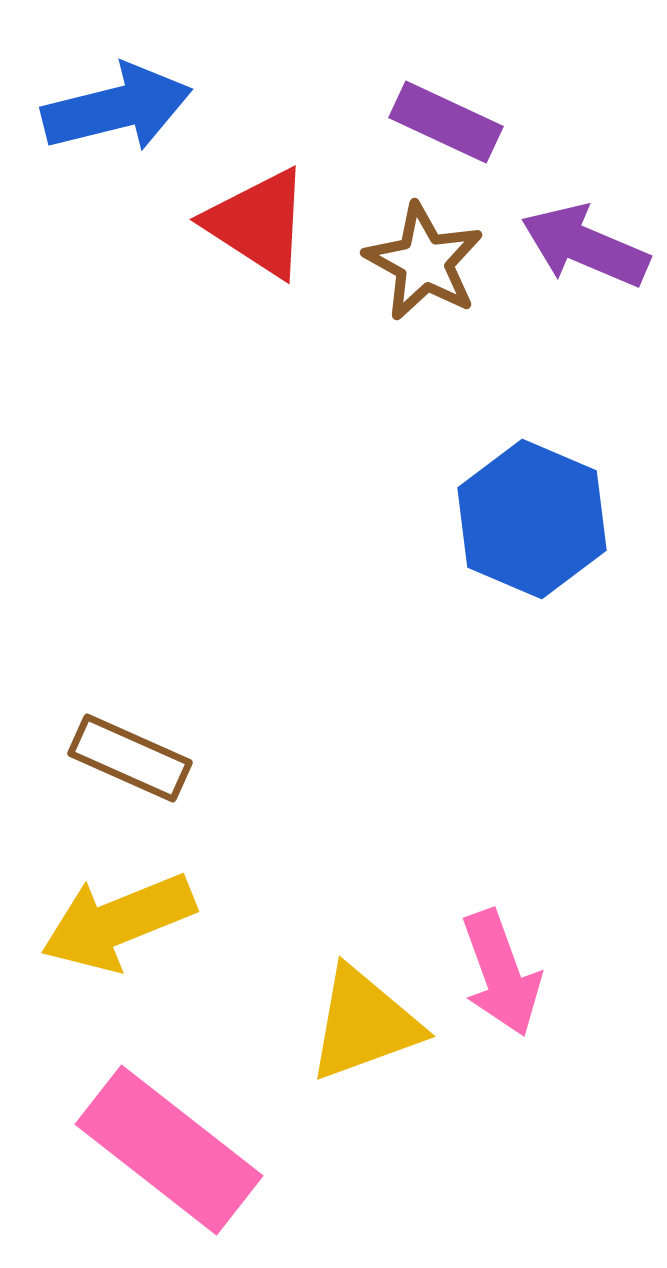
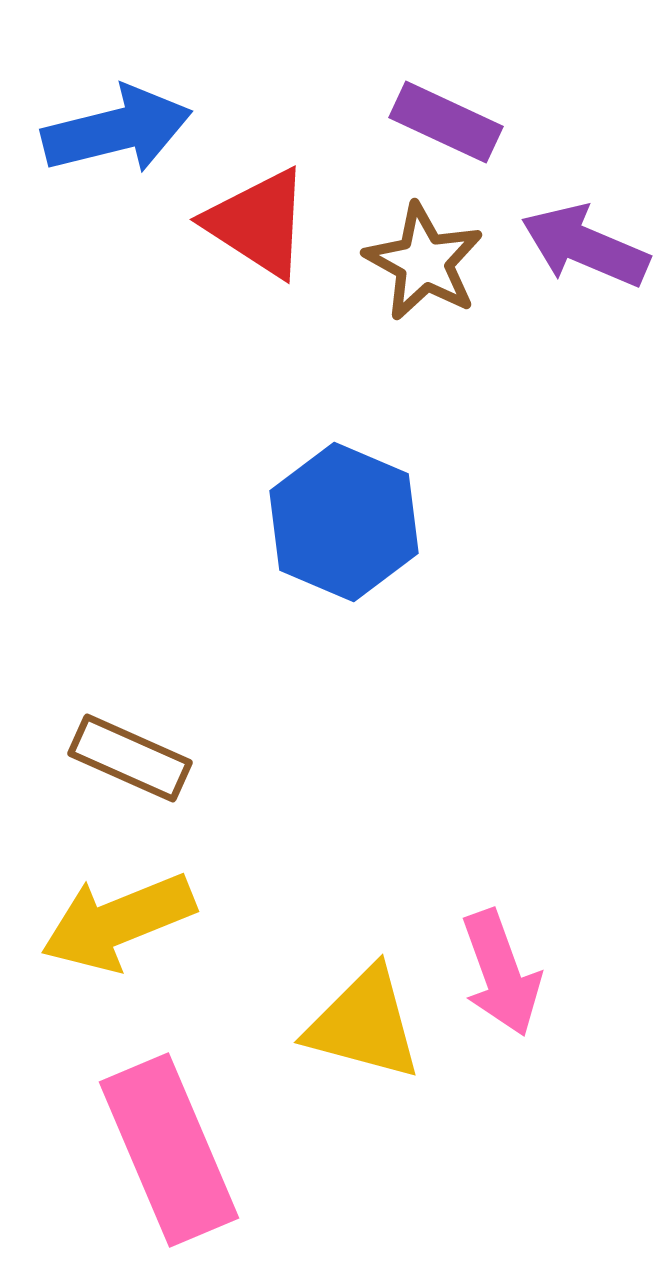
blue arrow: moved 22 px down
blue hexagon: moved 188 px left, 3 px down
yellow triangle: rotated 35 degrees clockwise
pink rectangle: rotated 29 degrees clockwise
